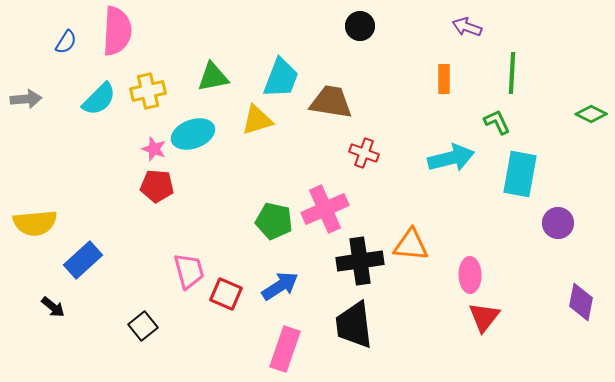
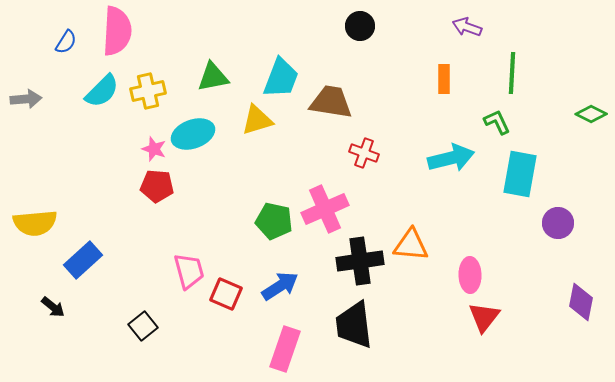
cyan semicircle: moved 3 px right, 8 px up
